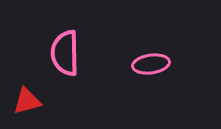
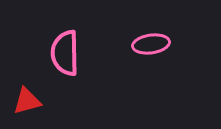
pink ellipse: moved 20 px up
